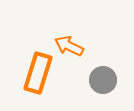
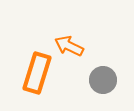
orange rectangle: moved 1 px left
